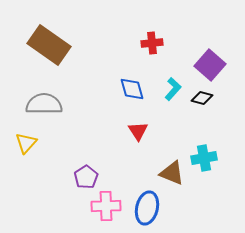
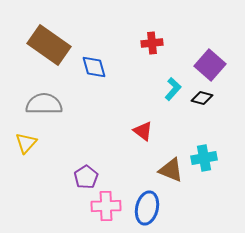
blue diamond: moved 38 px left, 22 px up
red triangle: moved 5 px right; rotated 20 degrees counterclockwise
brown triangle: moved 1 px left, 3 px up
